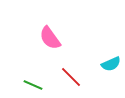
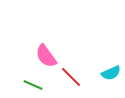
pink semicircle: moved 4 px left, 18 px down
cyan semicircle: moved 9 px down
